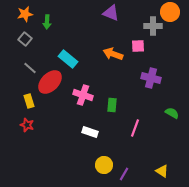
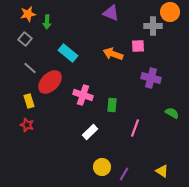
orange star: moved 3 px right
cyan rectangle: moved 6 px up
white rectangle: rotated 63 degrees counterclockwise
yellow circle: moved 2 px left, 2 px down
